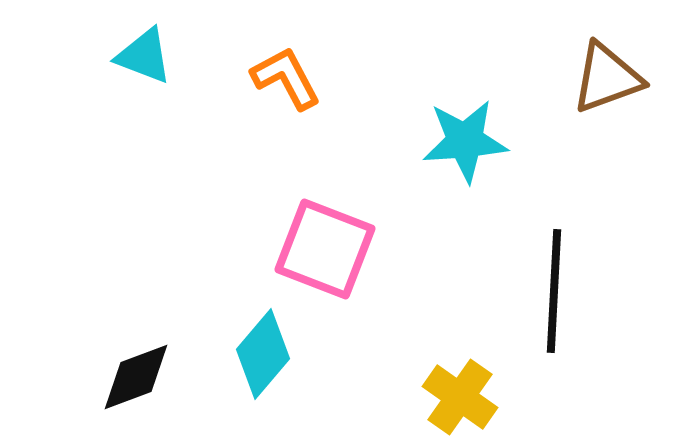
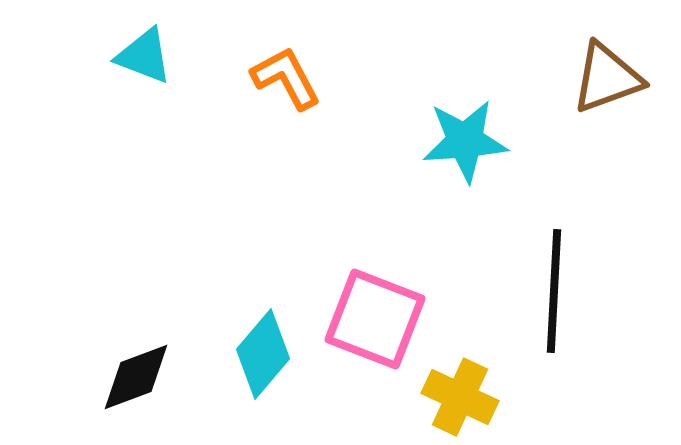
pink square: moved 50 px right, 70 px down
yellow cross: rotated 10 degrees counterclockwise
